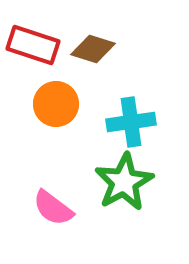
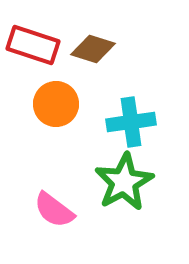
pink semicircle: moved 1 px right, 2 px down
